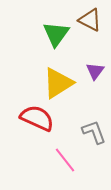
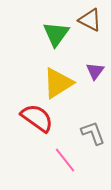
red semicircle: rotated 12 degrees clockwise
gray L-shape: moved 1 px left, 1 px down
